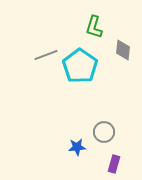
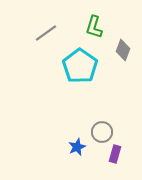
gray diamond: rotated 15 degrees clockwise
gray line: moved 22 px up; rotated 15 degrees counterclockwise
gray circle: moved 2 px left
blue star: rotated 18 degrees counterclockwise
purple rectangle: moved 1 px right, 10 px up
